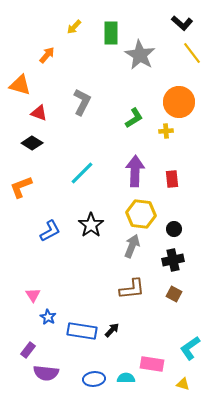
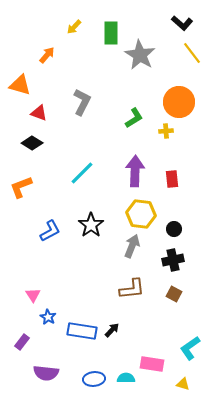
purple rectangle: moved 6 px left, 8 px up
